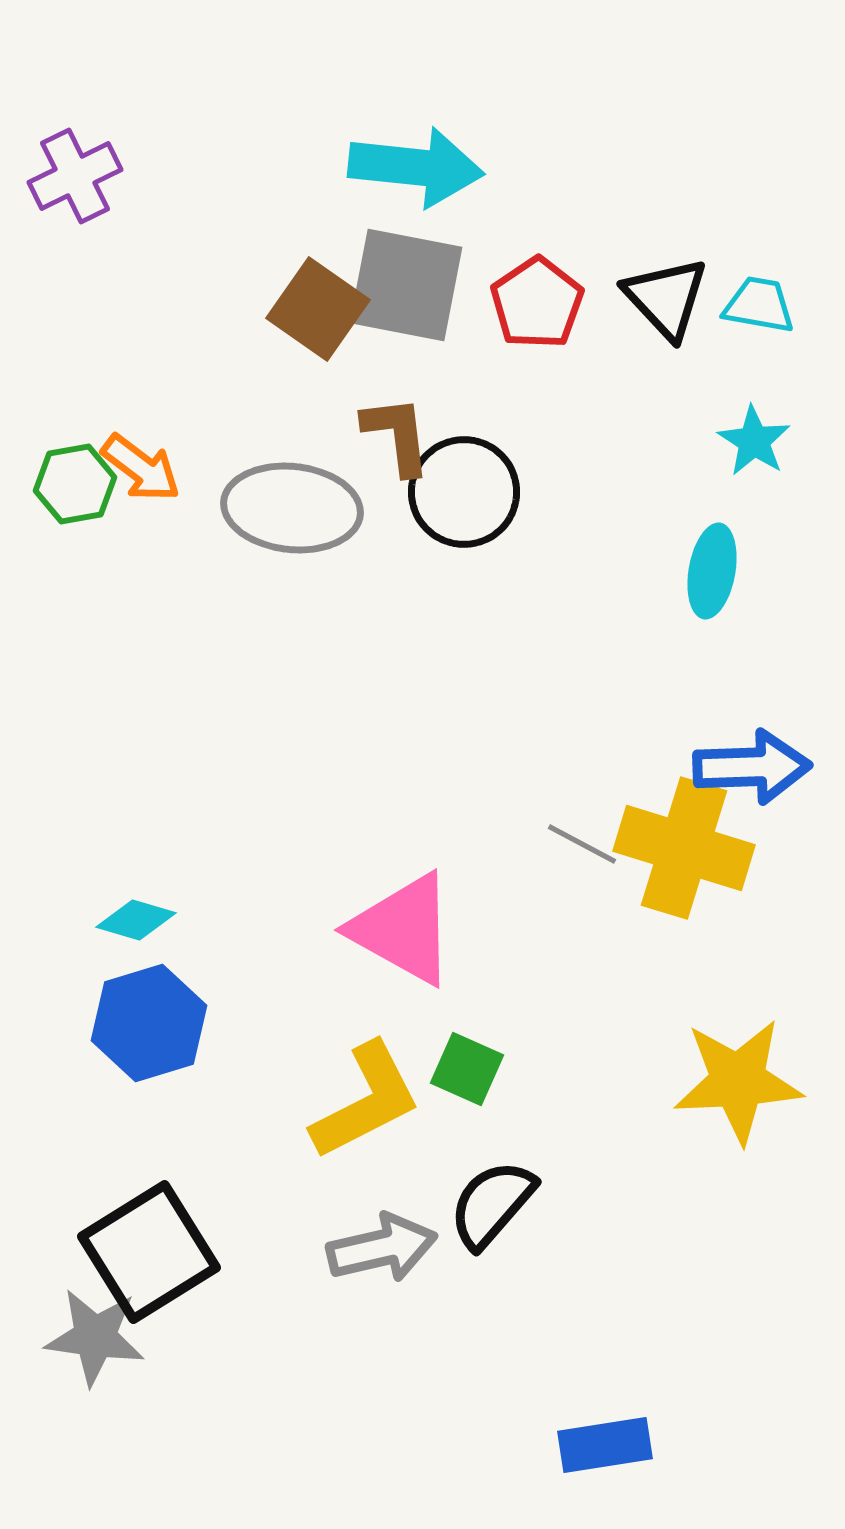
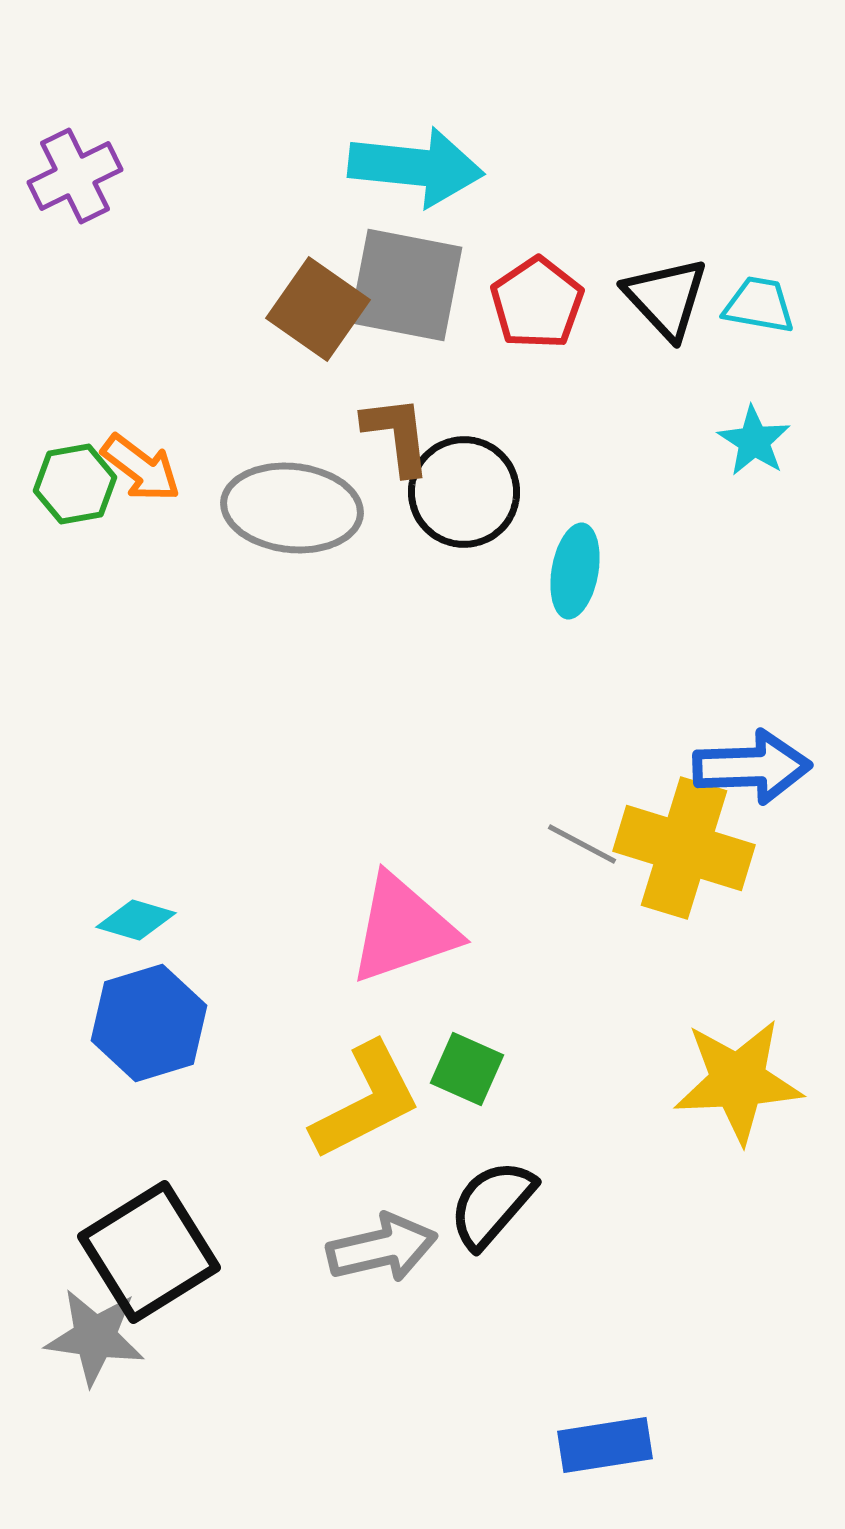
cyan ellipse: moved 137 px left
pink triangle: rotated 48 degrees counterclockwise
